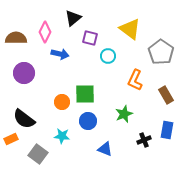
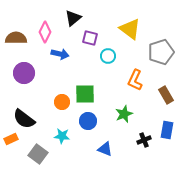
gray pentagon: rotated 20 degrees clockwise
